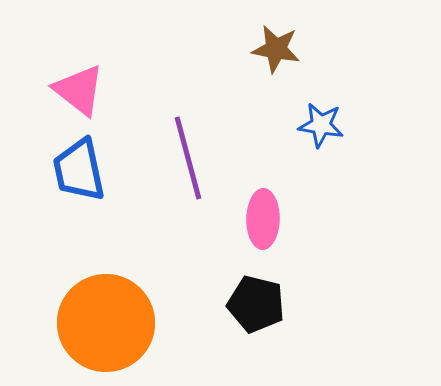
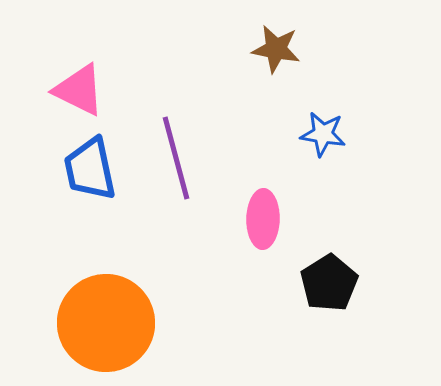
pink triangle: rotated 12 degrees counterclockwise
blue star: moved 2 px right, 9 px down
purple line: moved 12 px left
blue trapezoid: moved 11 px right, 1 px up
black pentagon: moved 73 px right, 21 px up; rotated 26 degrees clockwise
